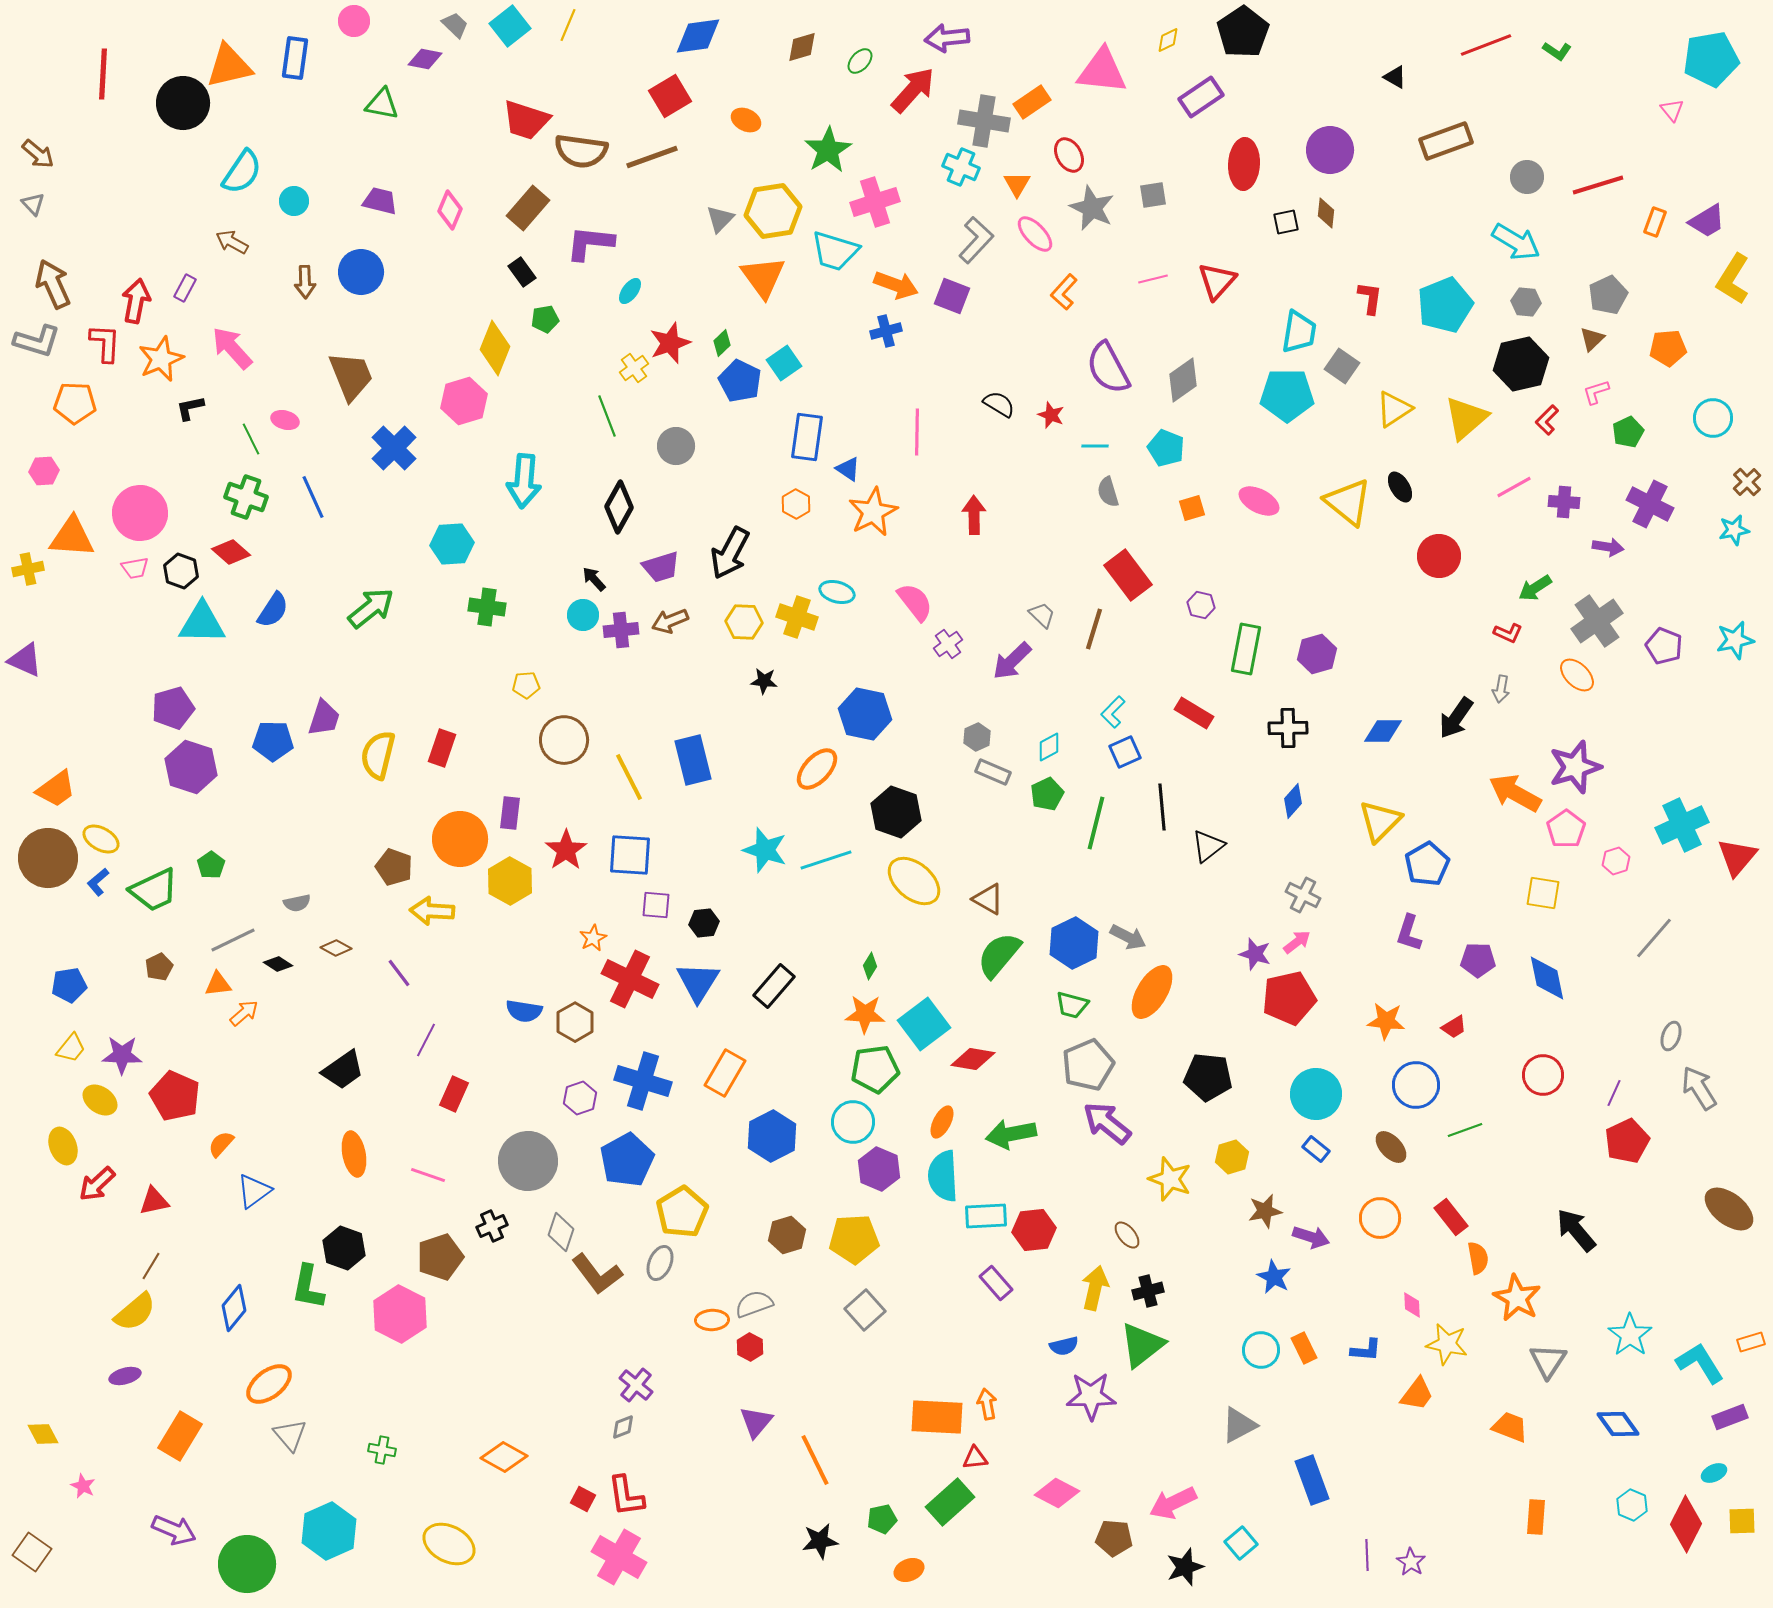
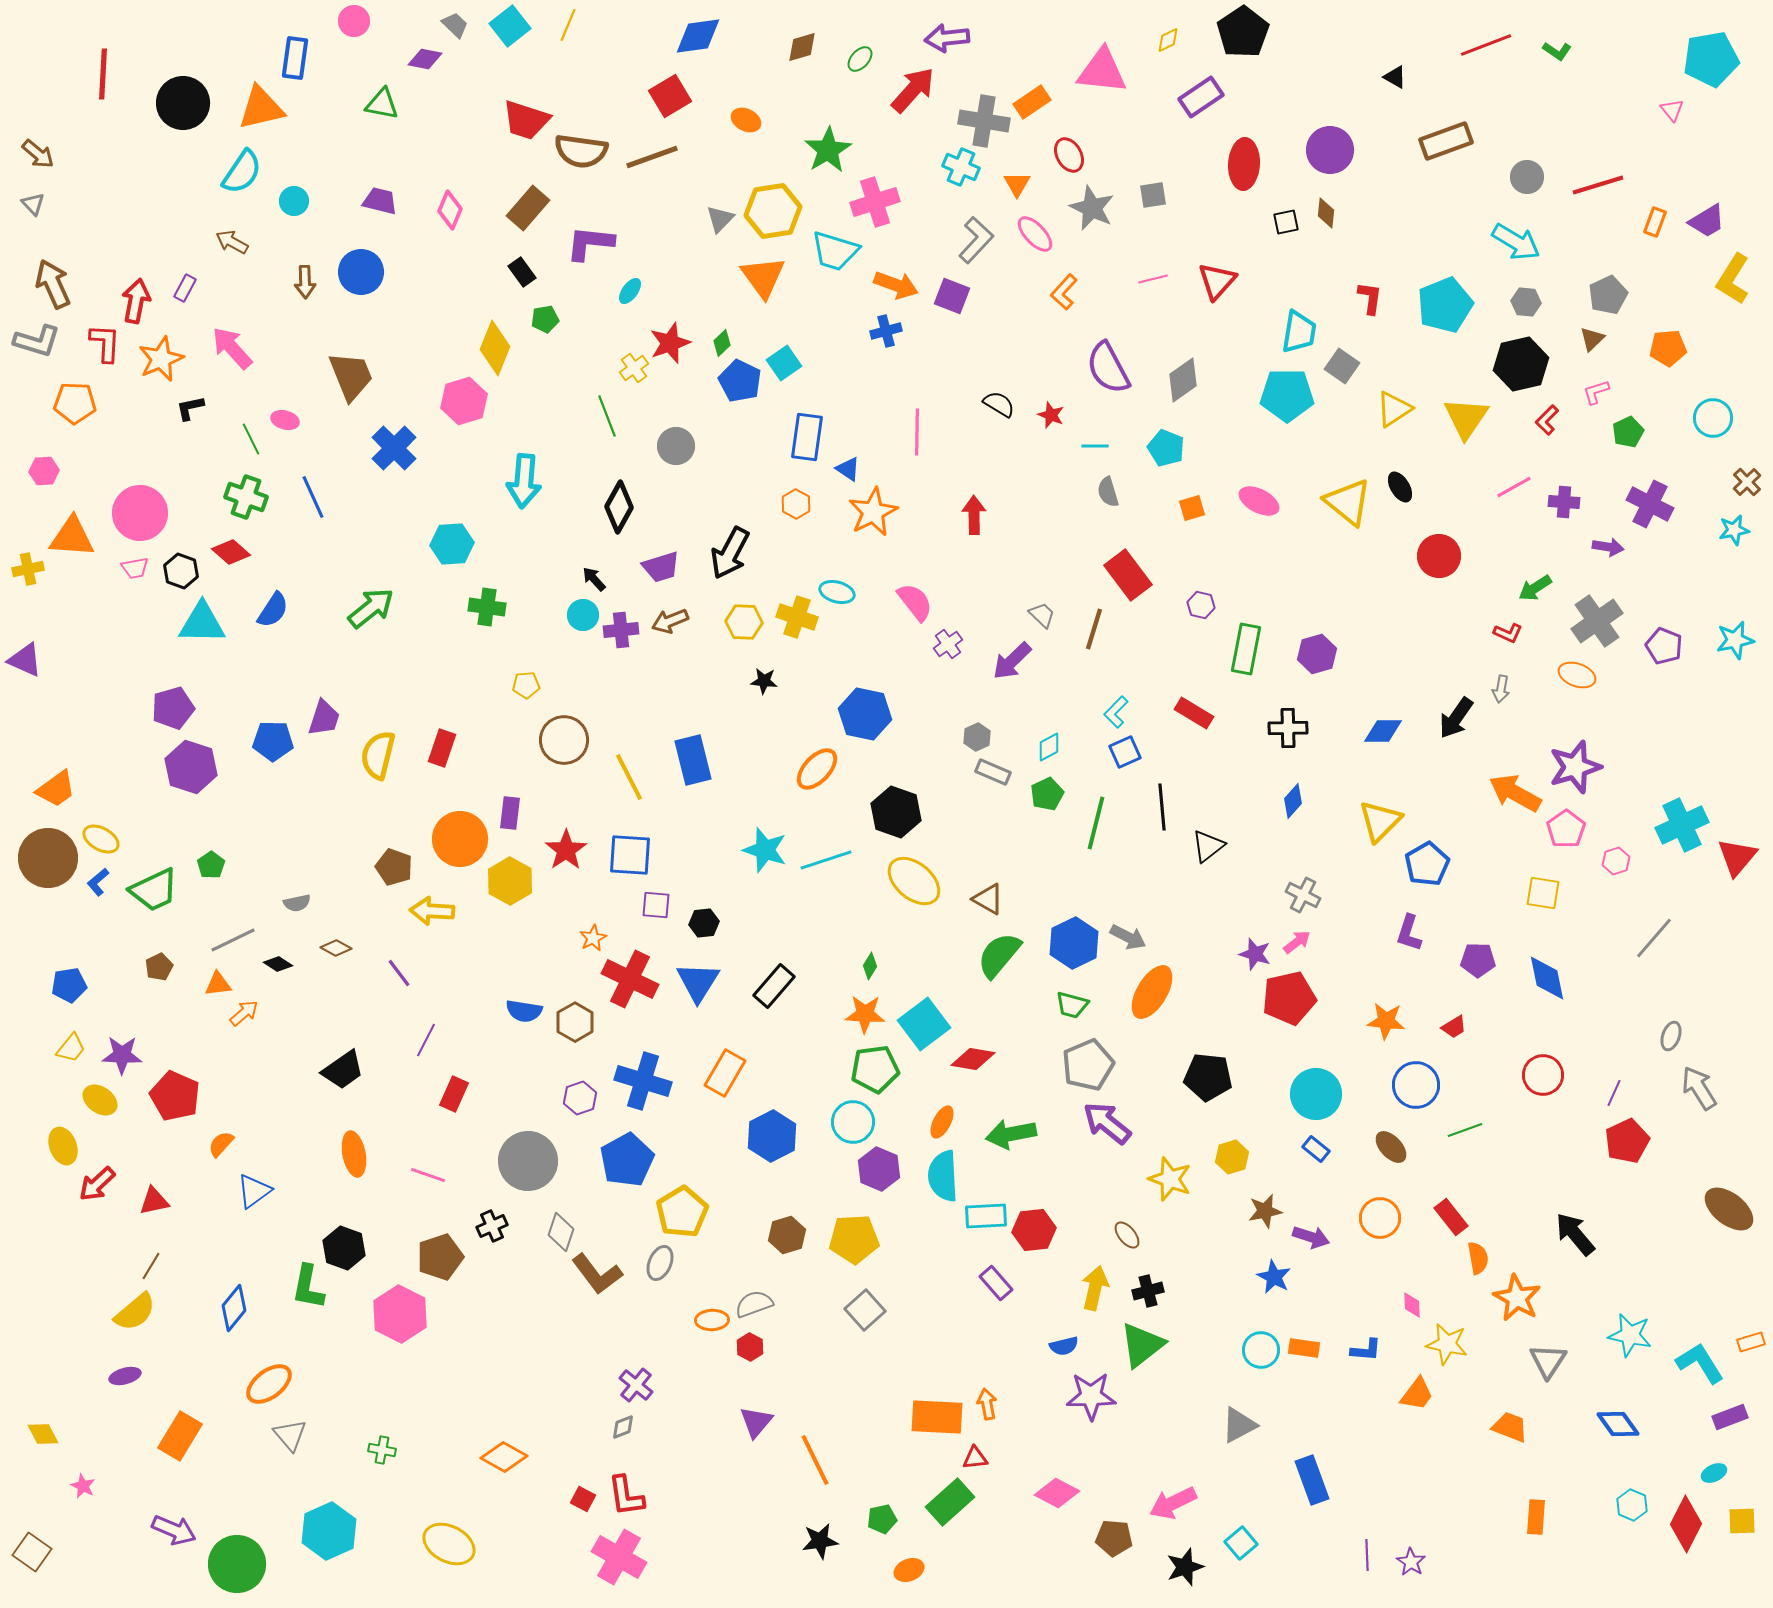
green ellipse at (860, 61): moved 2 px up
orange triangle at (229, 66): moved 32 px right, 42 px down
yellow triangle at (1466, 418): rotated 15 degrees counterclockwise
orange ellipse at (1577, 675): rotated 24 degrees counterclockwise
cyan L-shape at (1113, 712): moved 3 px right
black arrow at (1576, 1230): moved 1 px left, 4 px down
cyan star at (1630, 1335): rotated 24 degrees counterclockwise
orange rectangle at (1304, 1348): rotated 56 degrees counterclockwise
green circle at (247, 1564): moved 10 px left
